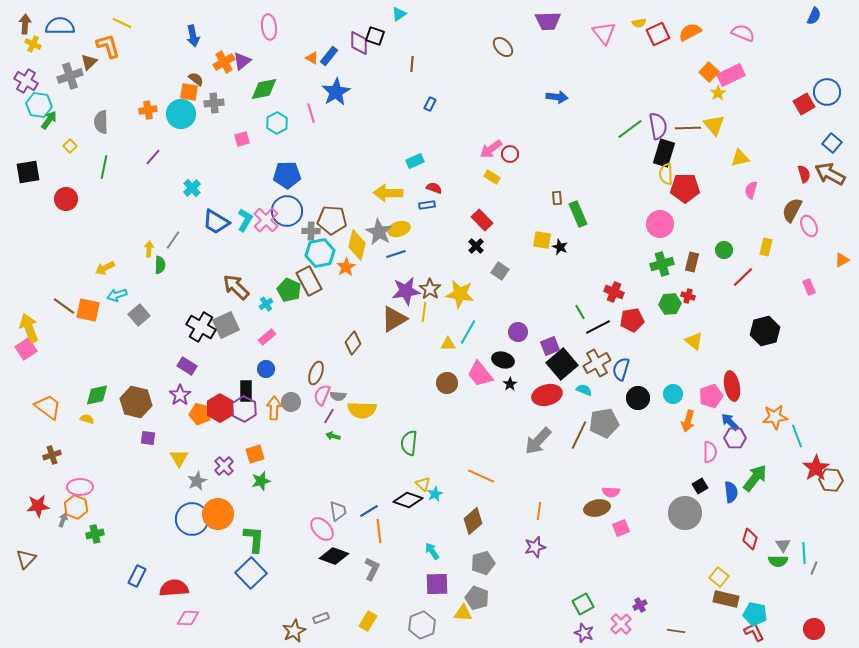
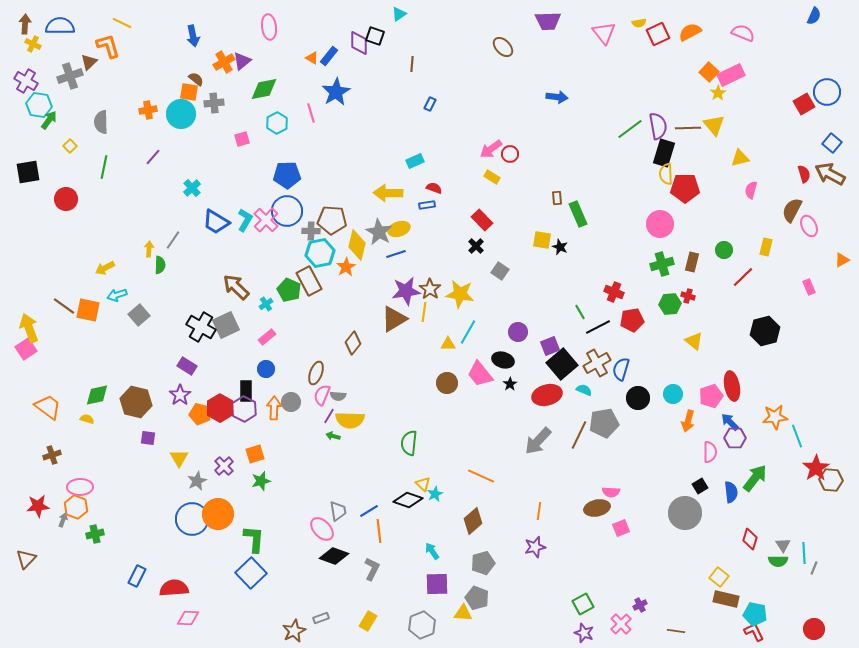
yellow semicircle at (362, 410): moved 12 px left, 10 px down
